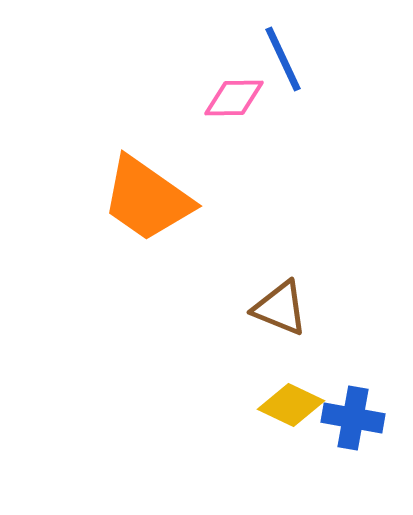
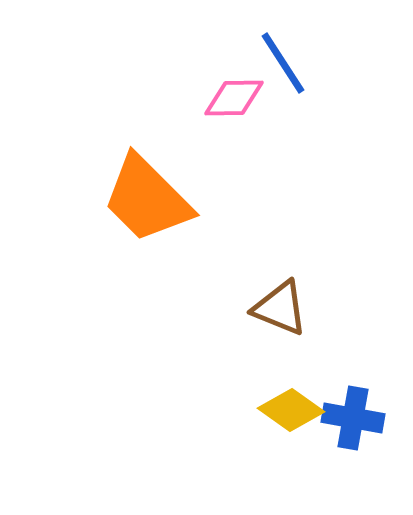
blue line: moved 4 px down; rotated 8 degrees counterclockwise
orange trapezoid: rotated 10 degrees clockwise
yellow diamond: moved 5 px down; rotated 10 degrees clockwise
